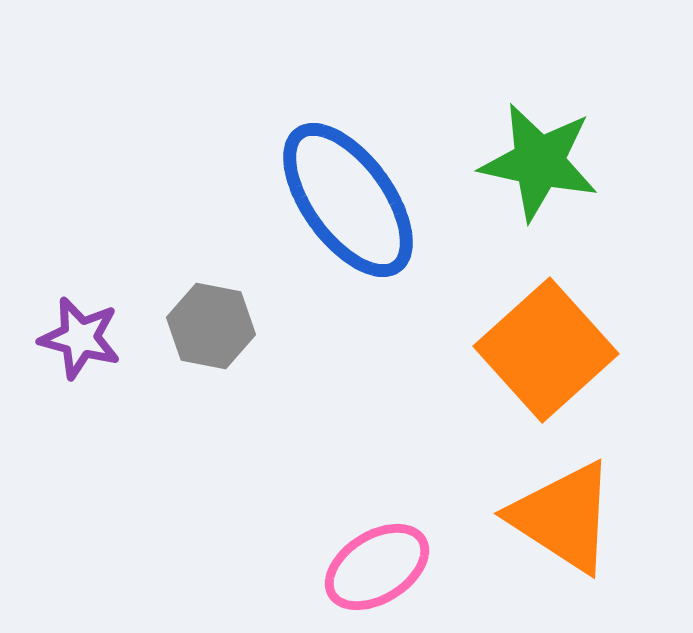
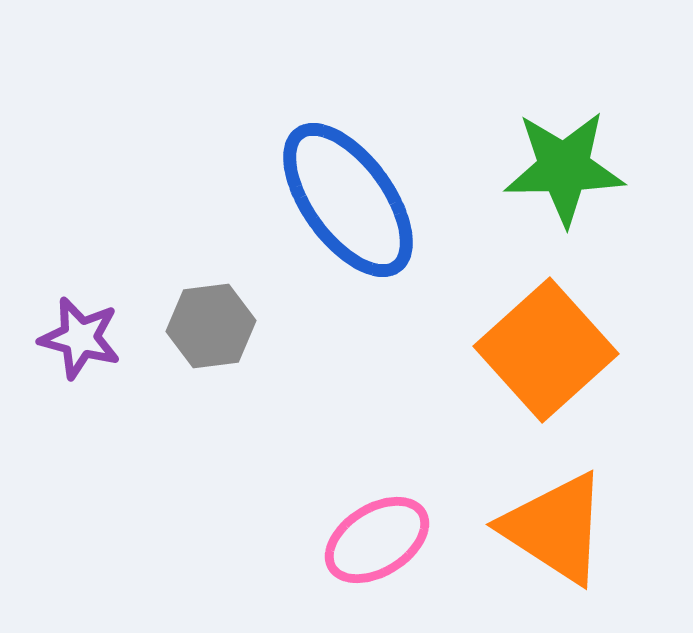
green star: moved 25 px right, 6 px down; rotated 13 degrees counterclockwise
gray hexagon: rotated 18 degrees counterclockwise
orange triangle: moved 8 px left, 11 px down
pink ellipse: moved 27 px up
